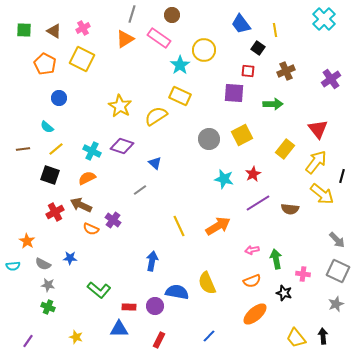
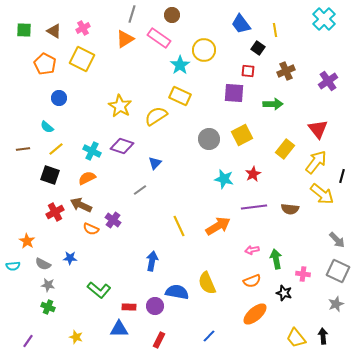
purple cross at (331, 79): moved 3 px left, 2 px down
blue triangle at (155, 163): rotated 32 degrees clockwise
purple line at (258, 203): moved 4 px left, 4 px down; rotated 25 degrees clockwise
